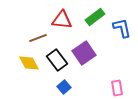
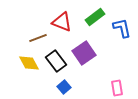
red triangle: moved 2 px down; rotated 15 degrees clockwise
black rectangle: moved 1 px left, 1 px down
